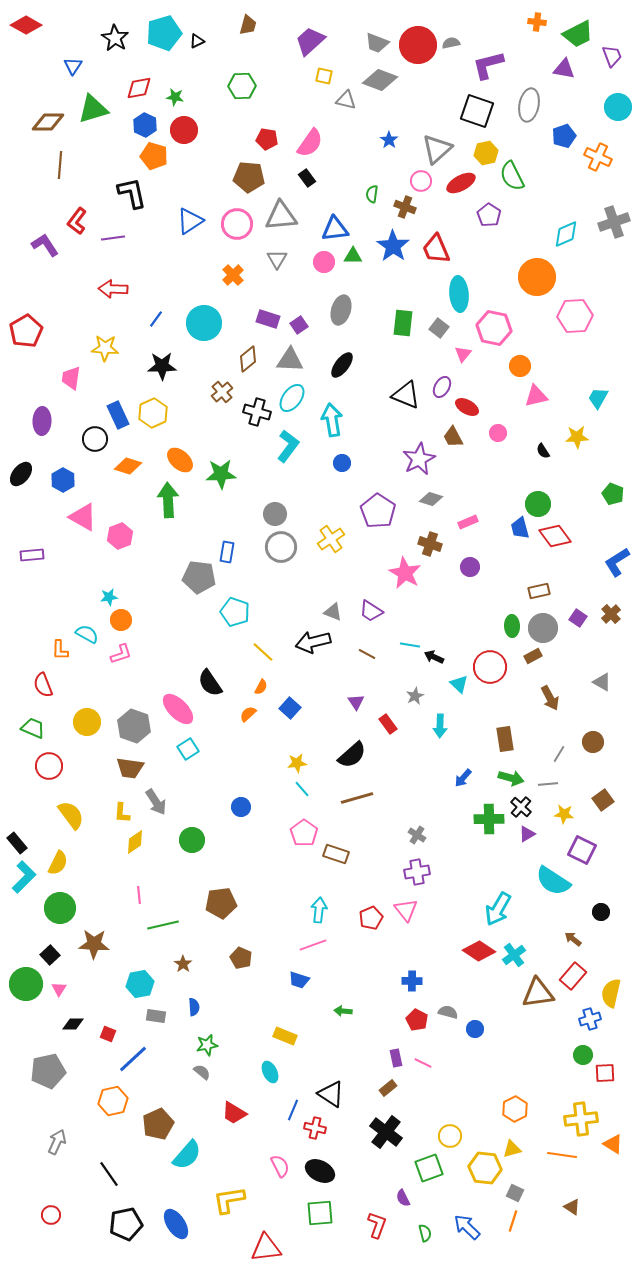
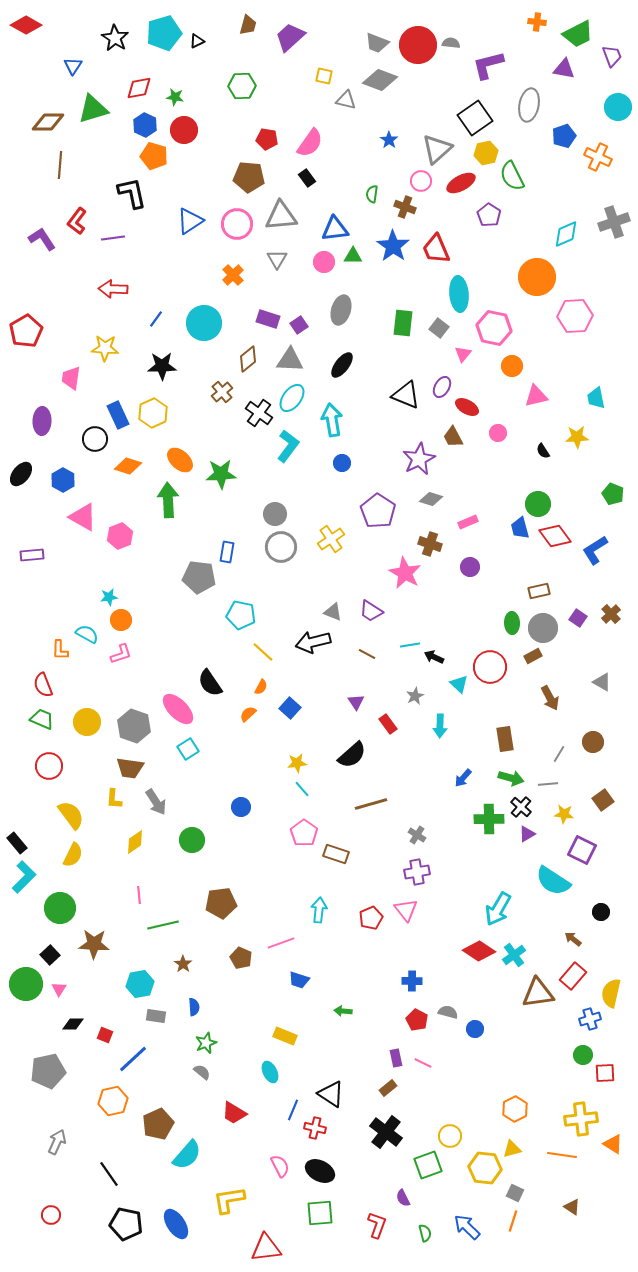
purple trapezoid at (310, 41): moved 20 px left, 4 px up
gray semicircle at (451, 43): rotated 18 degrees clockwise
black square at (477, 111): moved 2 px left, 7 px down; rotated 36 degrees clockwise
purple L-shape at (45, 245): moved 3 px left, 6 px up
orange circle at (520, 366): moved 8 px left
cyan trapezoid at (598, 398): moved 2 px left; rotated 40 degrees counterclockwise
black cross at (257, 412): moved 2 px right, 1 px down; rotated 20 degrees clockwise
blue L-shape at (617, 562): moved 22 px left, 12 px up
cyan pentagon at (235, 612): moved 6 px right, 3 px down; rotated 8 degrees counterclockwise
green ellipse at (512, 626): moved 3 px up
cyan line at (410, 645): rotated 18 degrees counterclockwise
green trapezoid at (33, 728): moved 9 px right, 9 px up
brown line at (357, 798): moved 14 px right, 6 px down
yellow L-shape at (122, 813): moved 8 px left, 14 px up
yellow semicircle at (58, 863): moved 15 px right, 8 px up
pink line at (313, 945): moved 32 px left, 2 px up
red square at (108, 1034): moved 3 px left, 1 px down
green star at (207, 1045): moved 1 px left, 2 px up; rotated 10 degrees counterclockwise
green square at (429, 1168): moved 1 px left, 3 px up
black pentagon at (126, 1224): rotated 24 degrees clockwise
